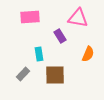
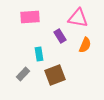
orange semicircle: moved 3 px left, 9 px up
brown square: rotated 20 degrees counterclockwise
